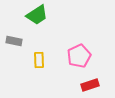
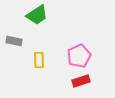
red rectangle: moved 9 px left, 4 px up
